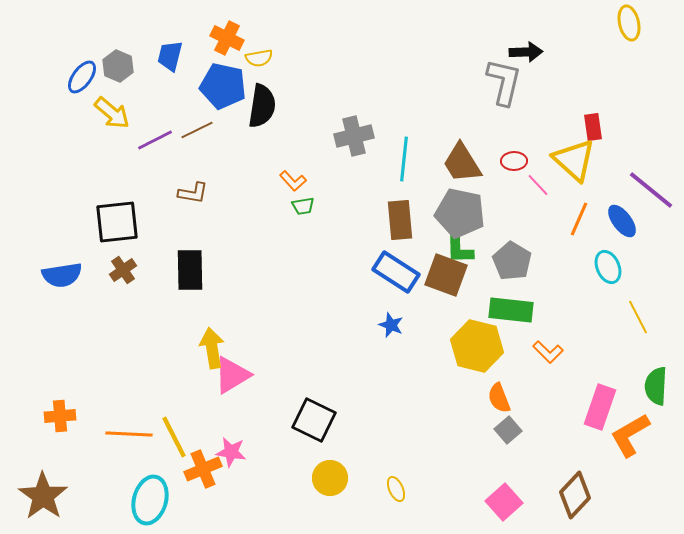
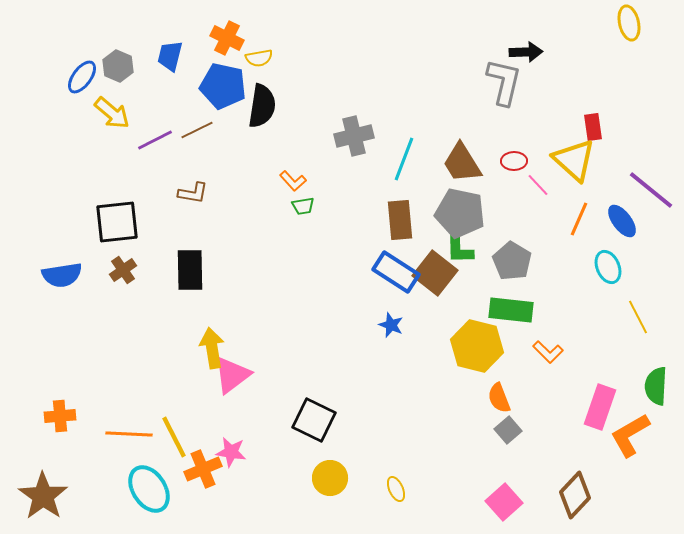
cyan line at (404, 159): rotated 15 degrees clockwise
brown square at (446, 275): moved 11 px left, 2 px up; rotated 18 degrees clockwise
pink triangle at (232, 375): rotated 6 degrees counterclockwise
cyan ellipse at (150, 500): moved 1 px left, 11 px up; rotated 48 degrees counterclockwise
